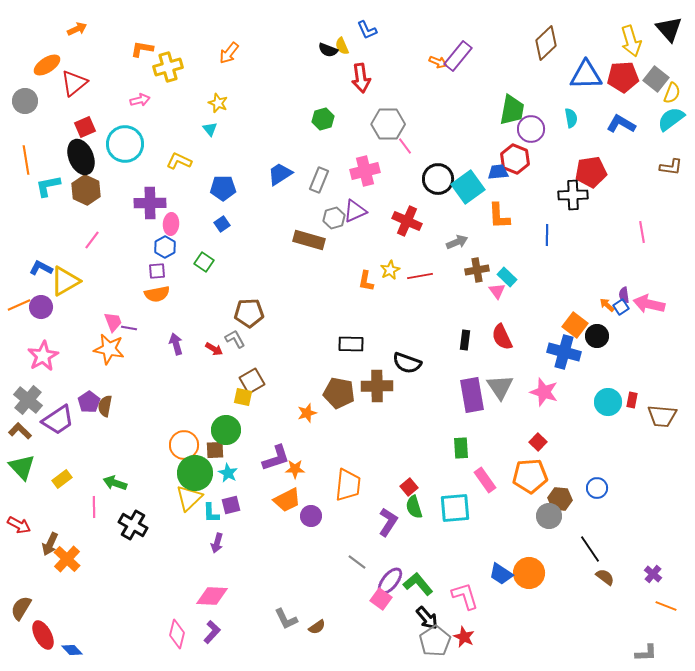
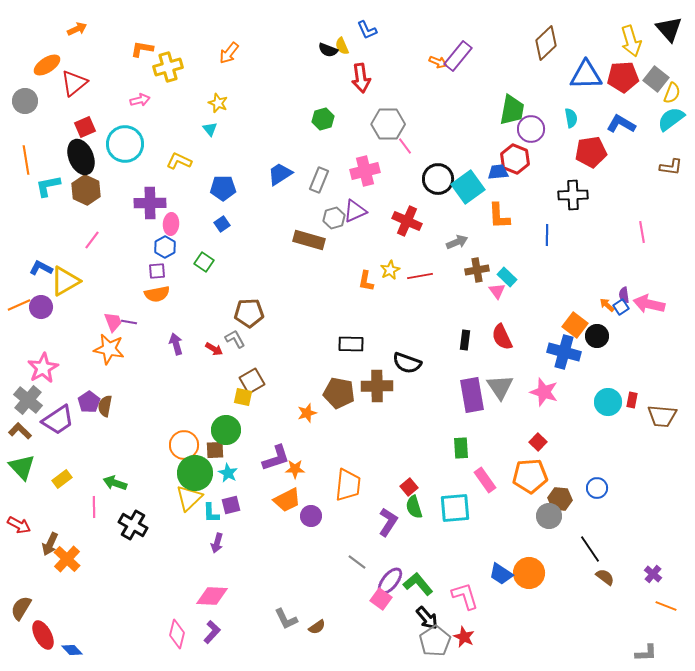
red pentagon at (591, 172): moved 20 px up
purple line at (129, 328): moved 6 px up
pink star at (43, 356): moved 12 px down
